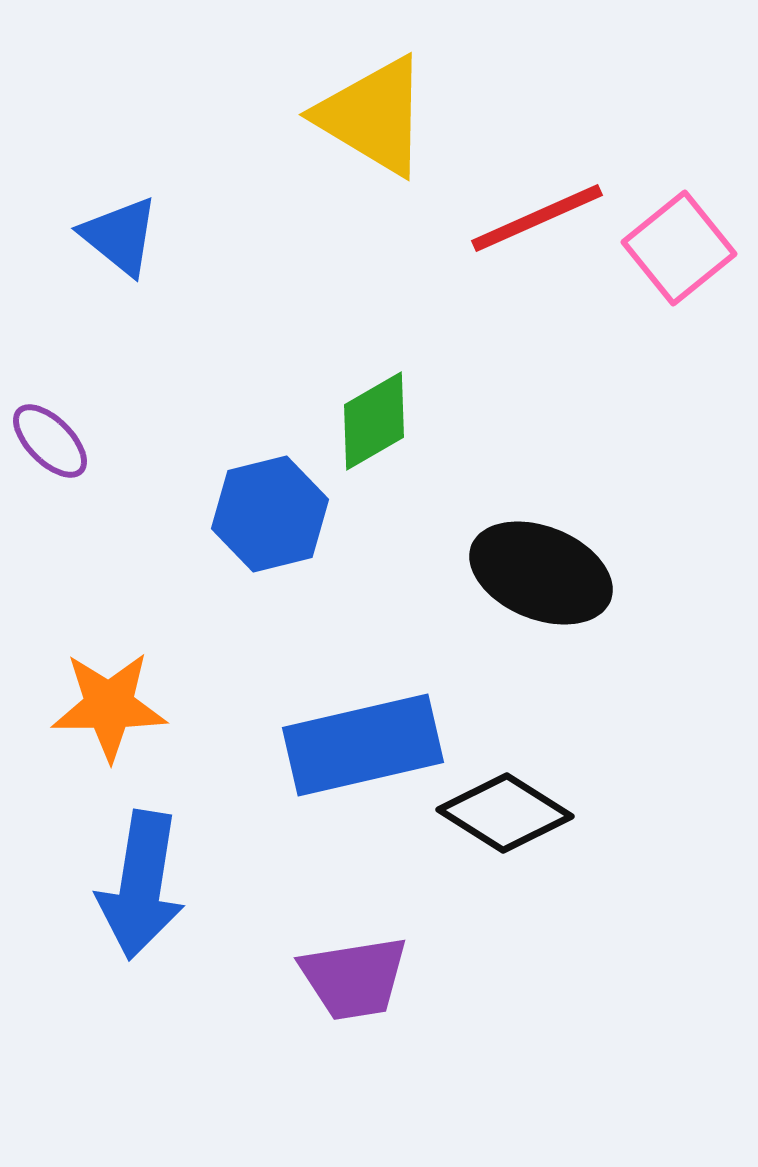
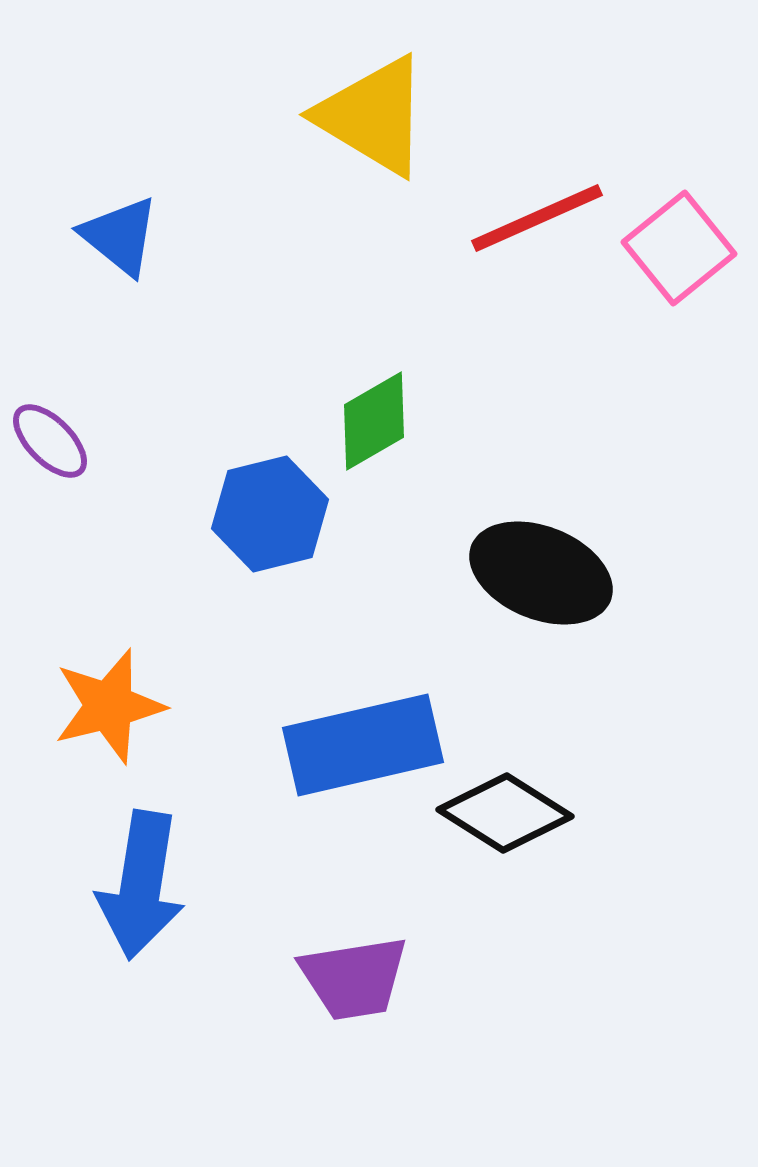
orange star: rotated 14 degrees counterclockwise
